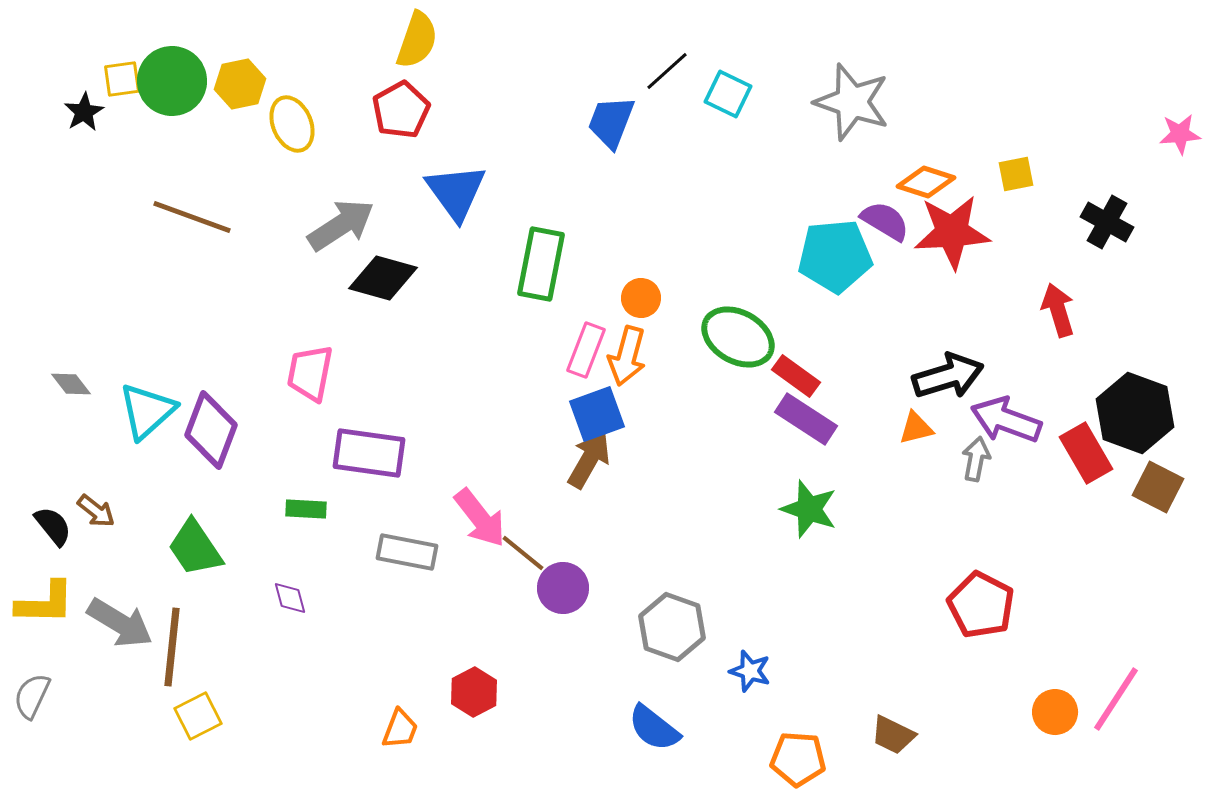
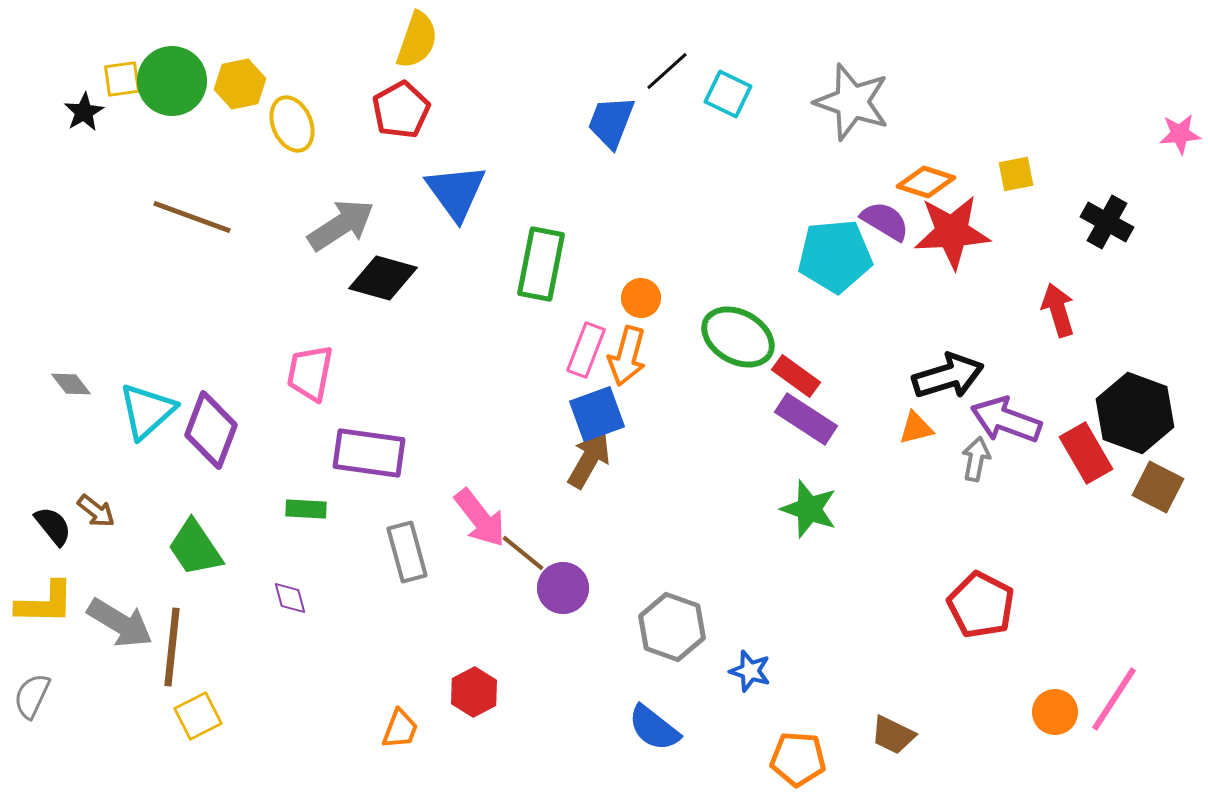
gray rectangle at (407, 552): rotated 64 degrees clockwise
pink line at (1116, 699): moved 2 px left
